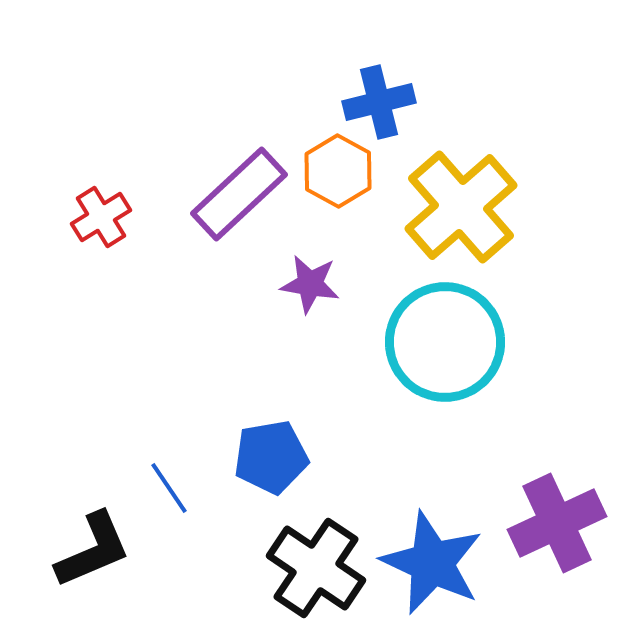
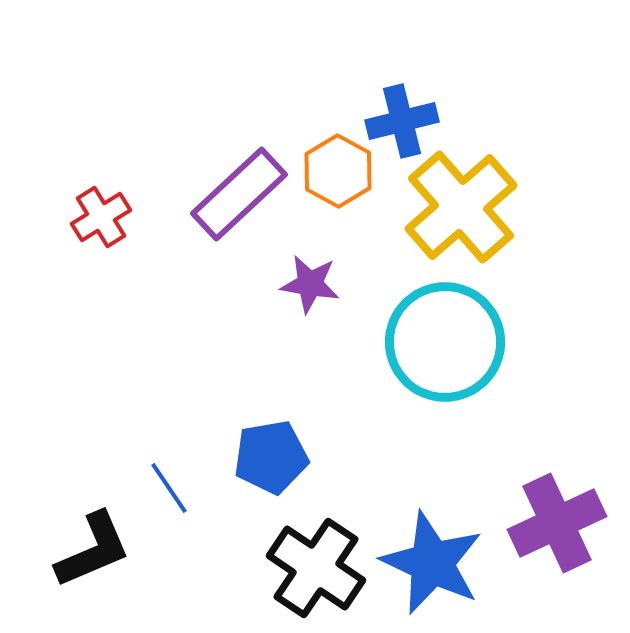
blue cross: moved 23 px right, 19 px down
